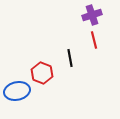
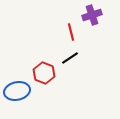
red line: moved 23 px left, 8 px up
black line: rotated 66 degrees clockwise
red hexagon: moved 2 px right
